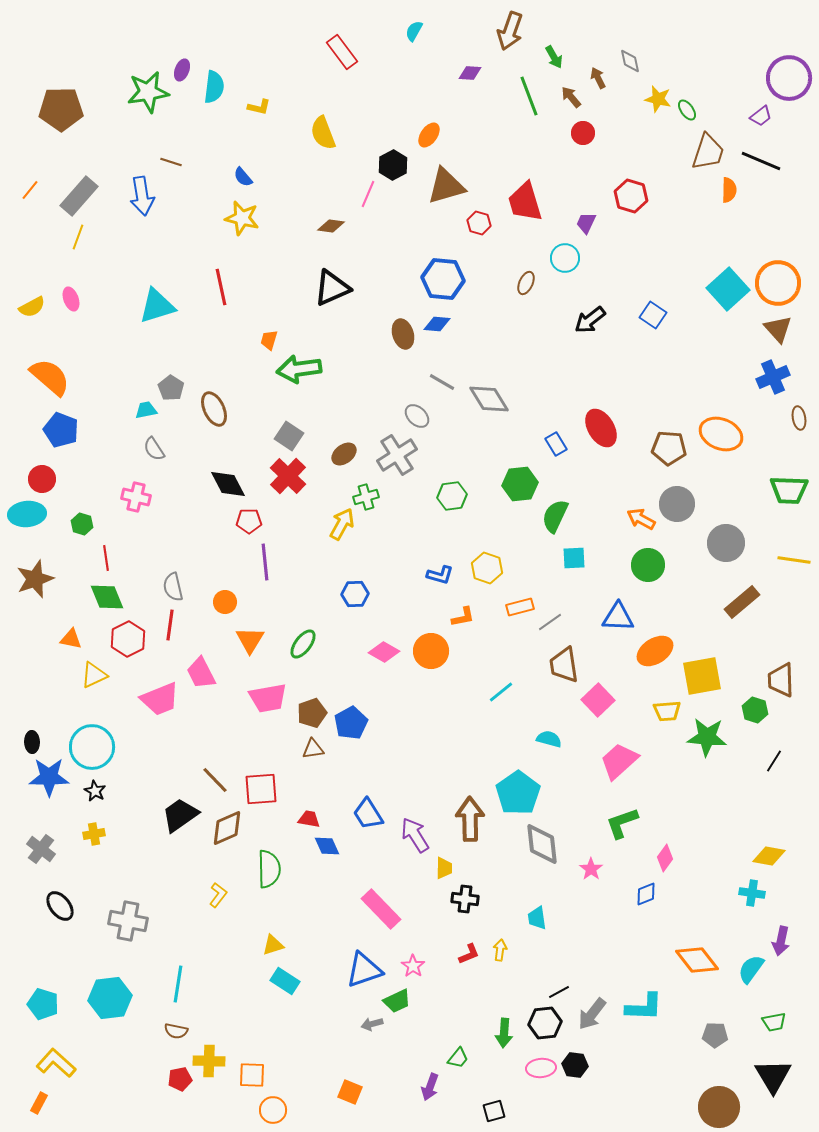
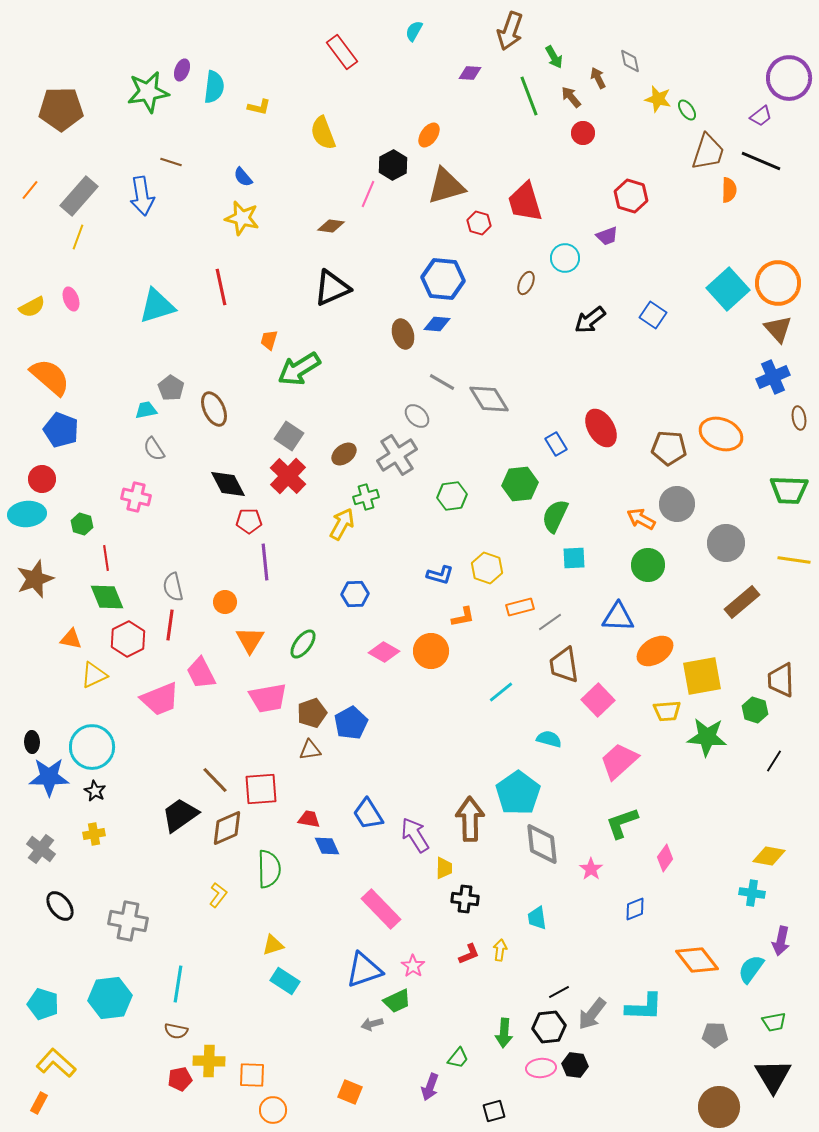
purple trapezoid at (586, 223): moved 21 px right, 13 px down; rotated 135 degrees counterclockwise
green arrow at (299, 369): rotated 24 degrees counterclockwise
brown triangle at (313, 749): moved 3 px left, 1 px down
blue diamond at (646, 894): moved 11 px left, 15 px down
black hexagon at (545, 1023): moved 4 px right, 4 px down
